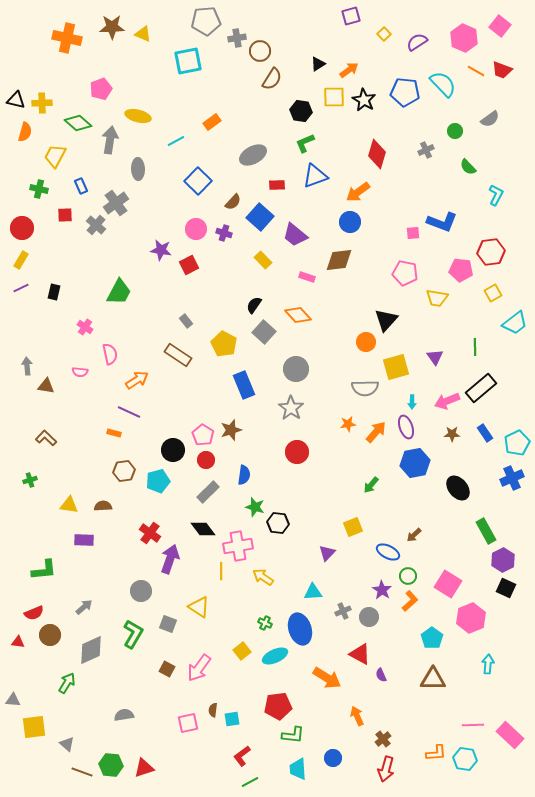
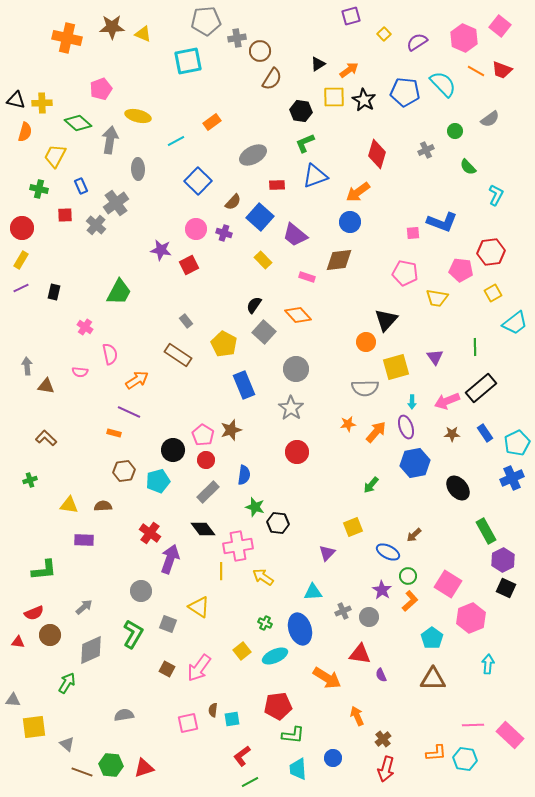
red triangle at (360, 654): rotated 20 degrees counterclockwise
